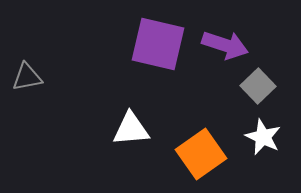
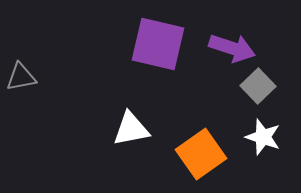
purple arrow: moved 7 px right, 3 px down
gray triangle: moved 6 px left
white triangle: rotated 6 degrees counterclockwise
white star: rotated 6 degrees counterclockwise
